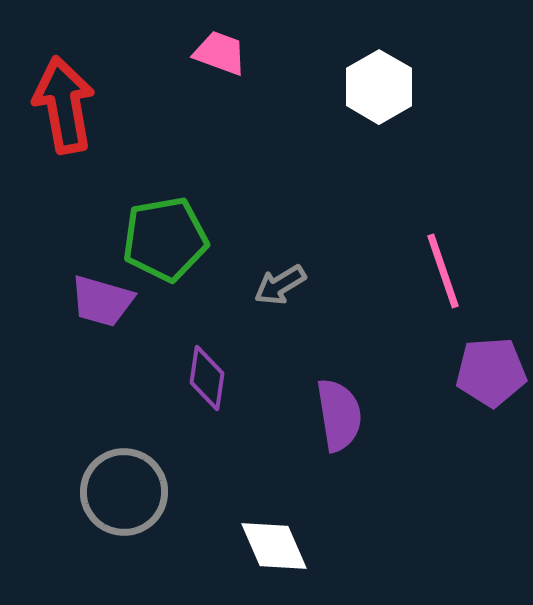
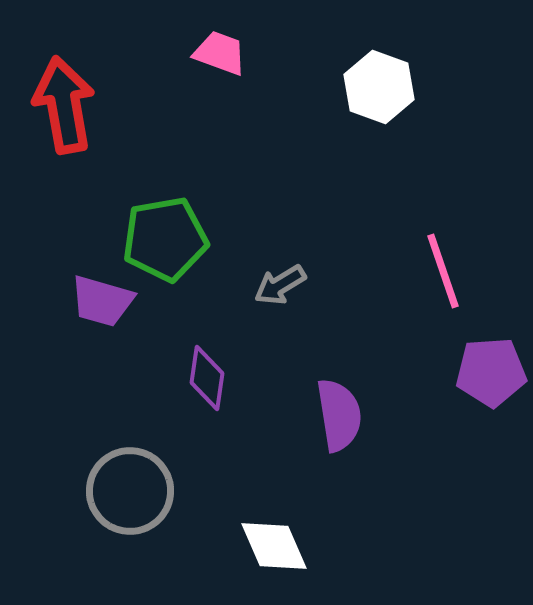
white hexagon: rotated 10 degrees counterclockwise
gray circle: moved 6 px right, 1 px up
